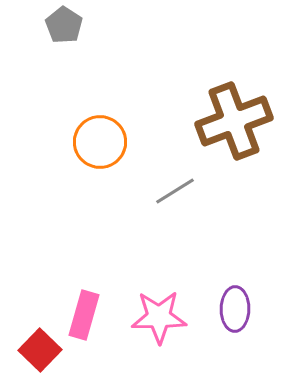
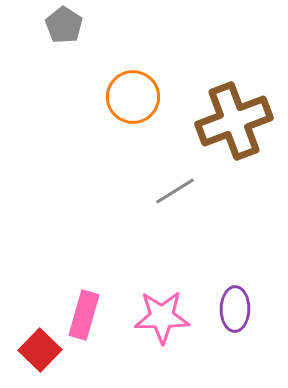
orange circle: moved 33 px right, 45 px up
pink star: moved 3 px right
